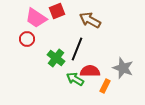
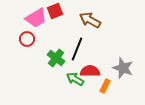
red square: moved 2 px left
pink trapezoid: rotated 65 degrees counterclockwise
